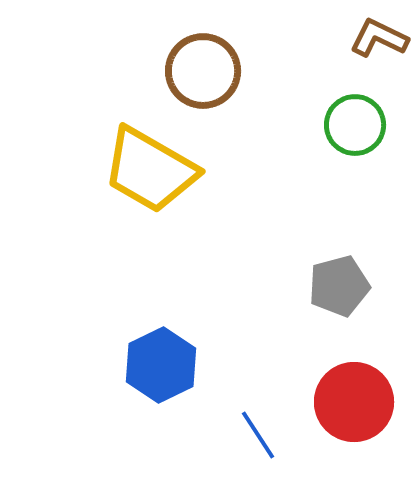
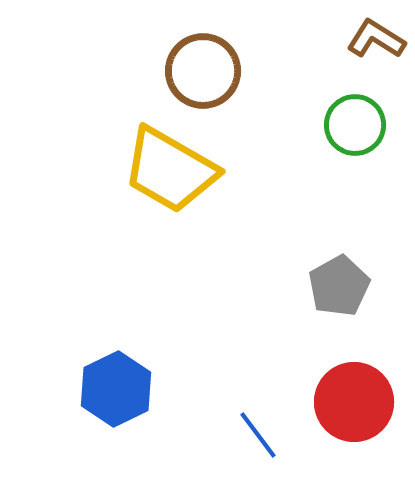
brown L-shape: moved 3 px left, 1 px down; rotated 6 degrees clockwise
yellow trapezoid: moved 20 px right
gray pentagon: rotated 14 degrees counterclockwise
blue hexagon: moved 45 px left, 24 px down
blue line: rotated 4 degrees counterclockwise
